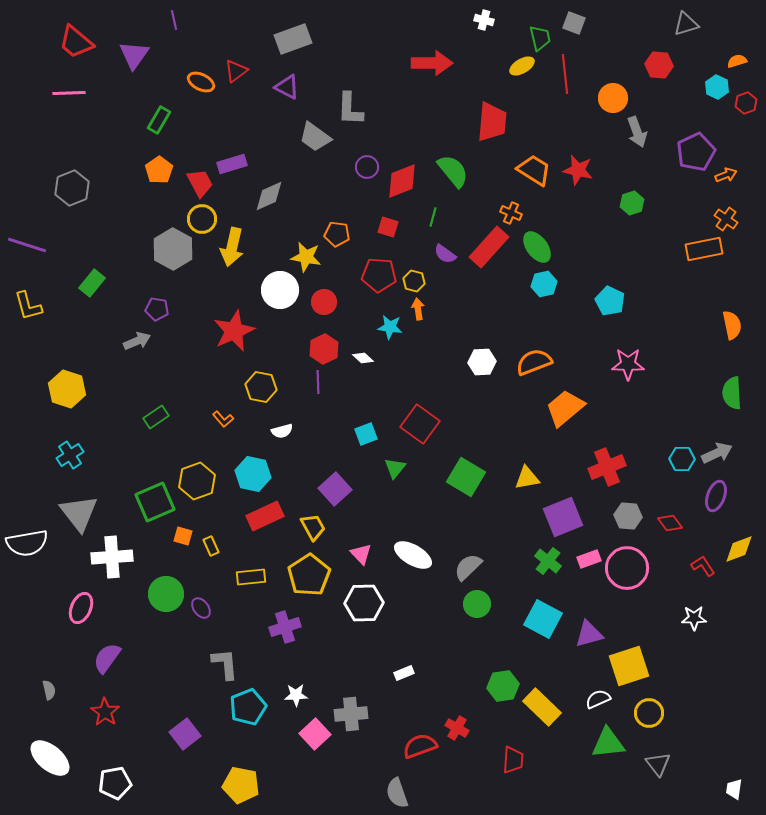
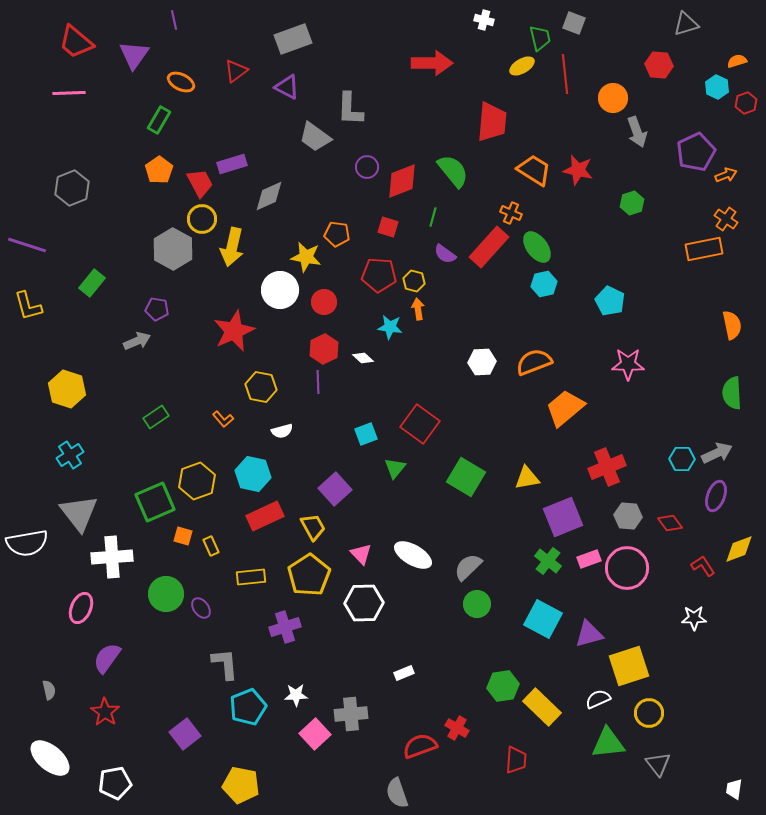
orange ellipse at (201, 82): moved 20 px left
red trapezoid at (513, 760): moved 3 px right
